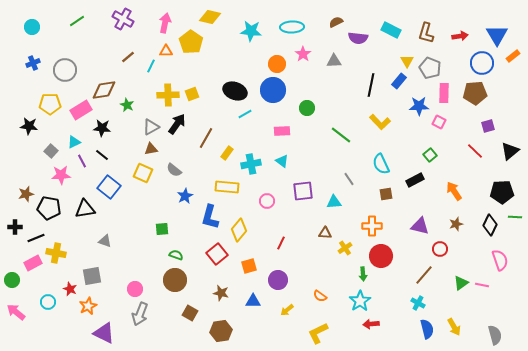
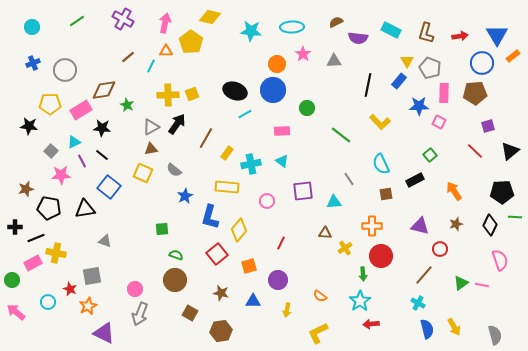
black line at (371, 85): moved 3 px left
brown star at (26, 194): moved 5 px up
yellow arrow at (287, 310): rotated 40 degrees counterclockwise
